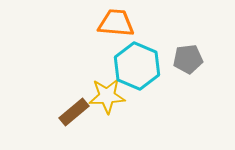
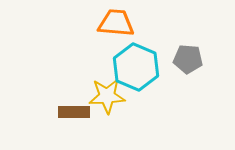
gray pentagon: rotated 12 degrees clockwise
cyan hexagon: moved 1 px left, 1 px down
brown rectangle: rotated 40 degrees clockwise
